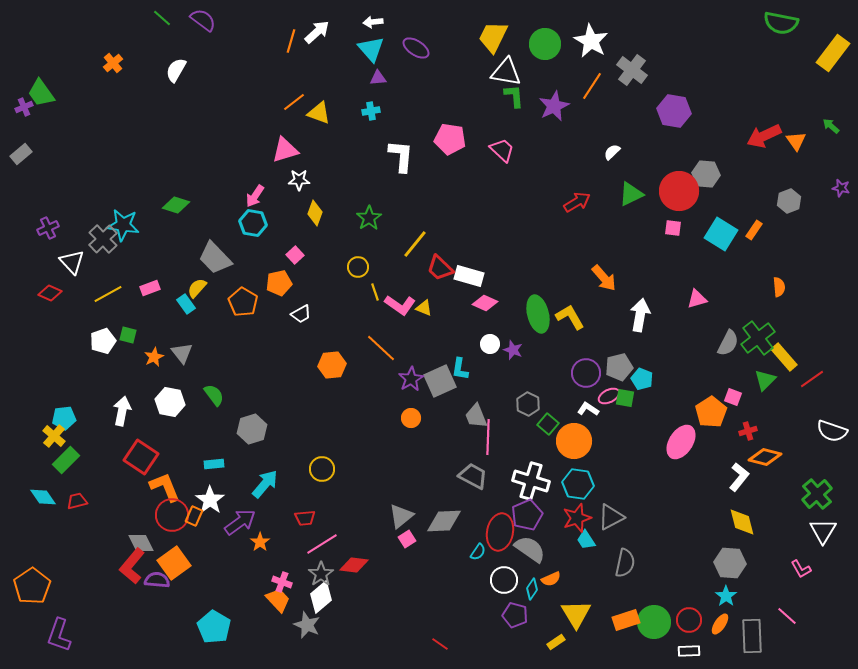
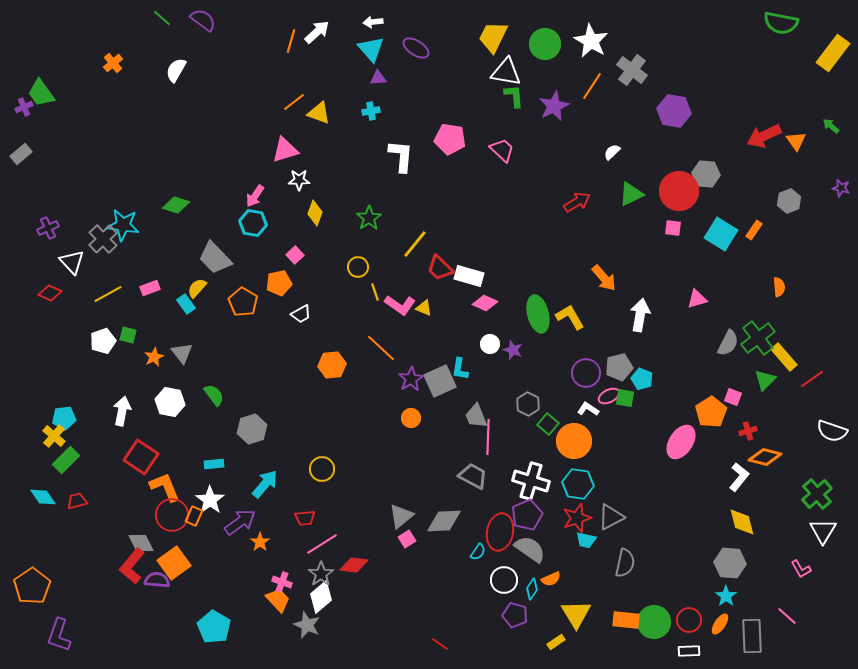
cyan trapezoid at (586, 540): rotated 45 degrees counterclockwise
orange rectangle at (626, 620): rotated 24 degrees clockwise
